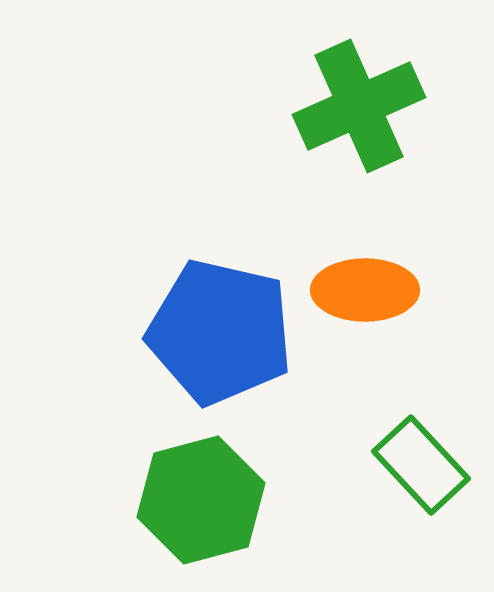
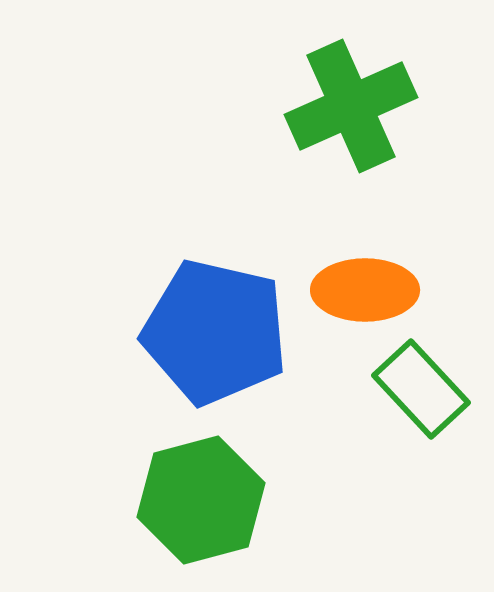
green cross: moved 8 px left
blue pentagon: moved 5 px left
green rectangle: moved 76 px up
